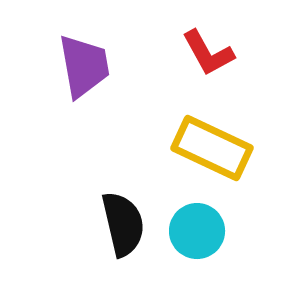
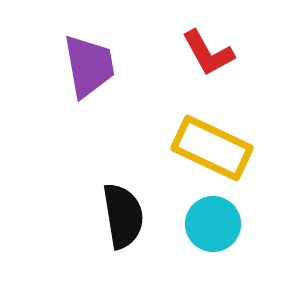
purple trapezoid: moved 5 px right
black semicircle: moved 8 px up; rotated 4 degrees clockwise
cyan circle: moved 16 px right, 7 px up
